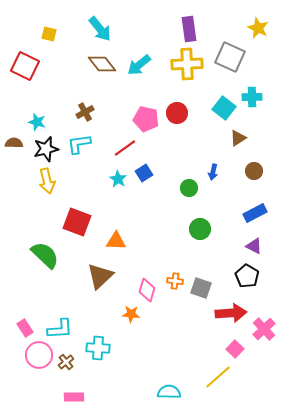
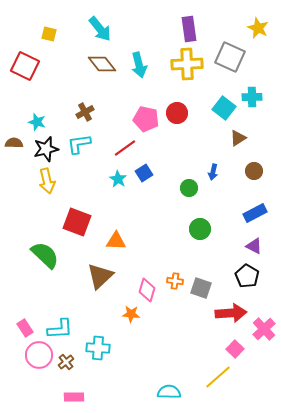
cyan arrow at (139, 65): rotated 65 degrees counterclockwise
